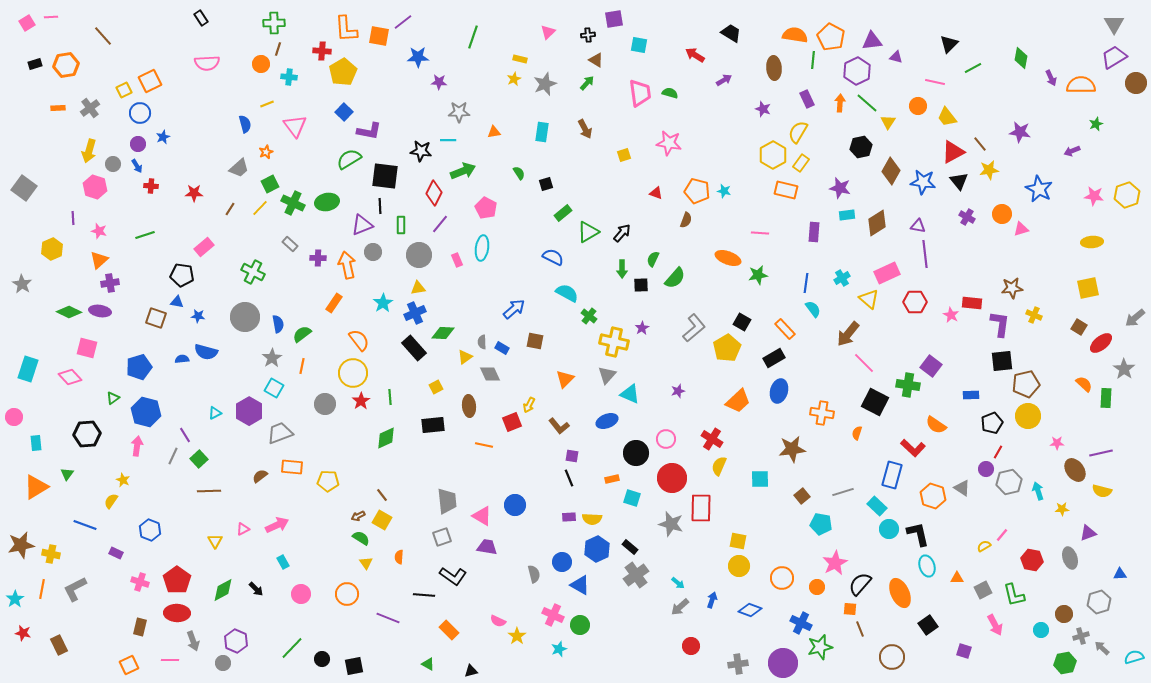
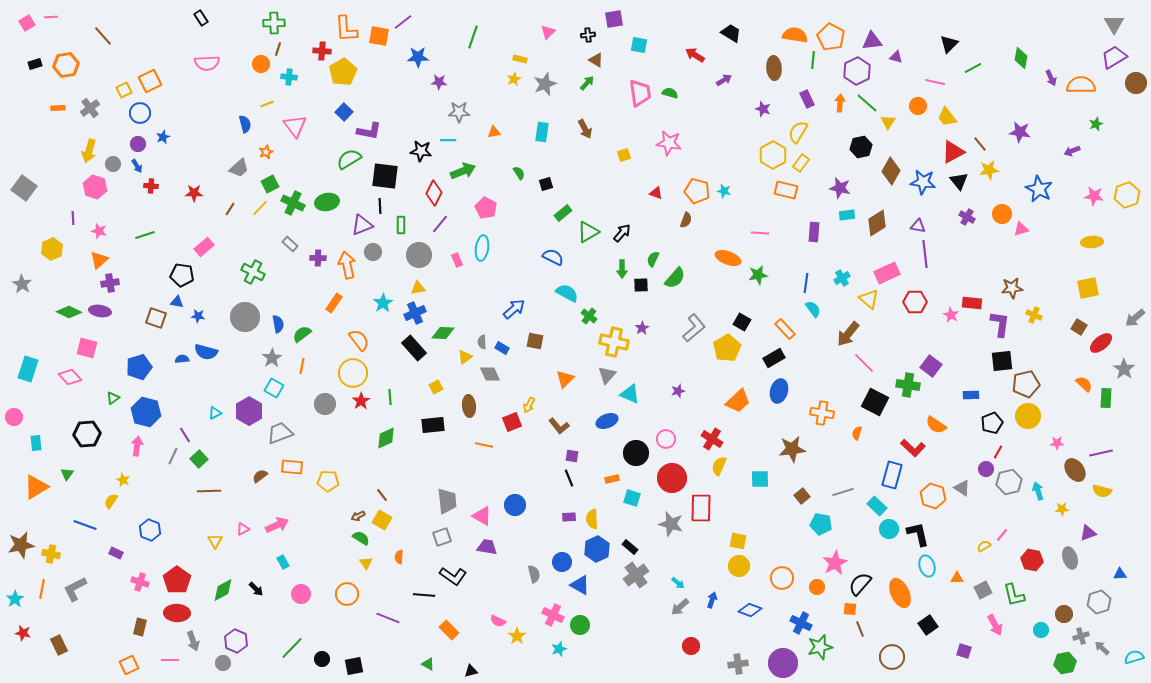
yellow semicircle at (592, 519): rotated 84 degrees clockwise
